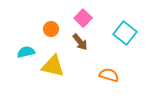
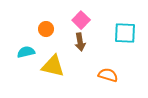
pink square: moved 2 px left, 2 px down
orange circle: moved 5 px left
cyan square: rotated 35 degrees counterclockwise
brown arrow: rotated 30 degrees clockwise
orange semicircle: moved 1 px left
